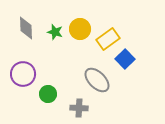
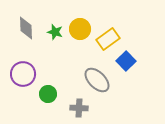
blue square: moved 1 px right, 2 px down
